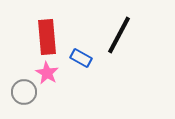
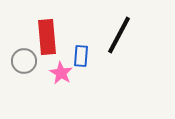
blue rectangle: moved 2 px up; rotated 65 degrees clockwise
pink star: moved 14 px right
gray circle: moved 31 px up
